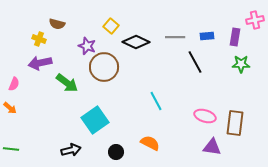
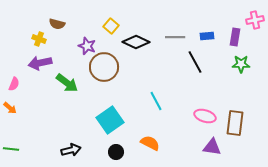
cyan square: moved 15 px right
